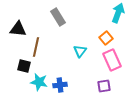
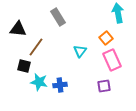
cyan arrow: rotated 30 degrees counterclockwise
brown line: rotated 24 degrees clockwise
